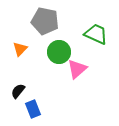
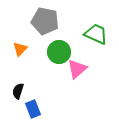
black semicircle: rotated 21 degrees counterclockwise
